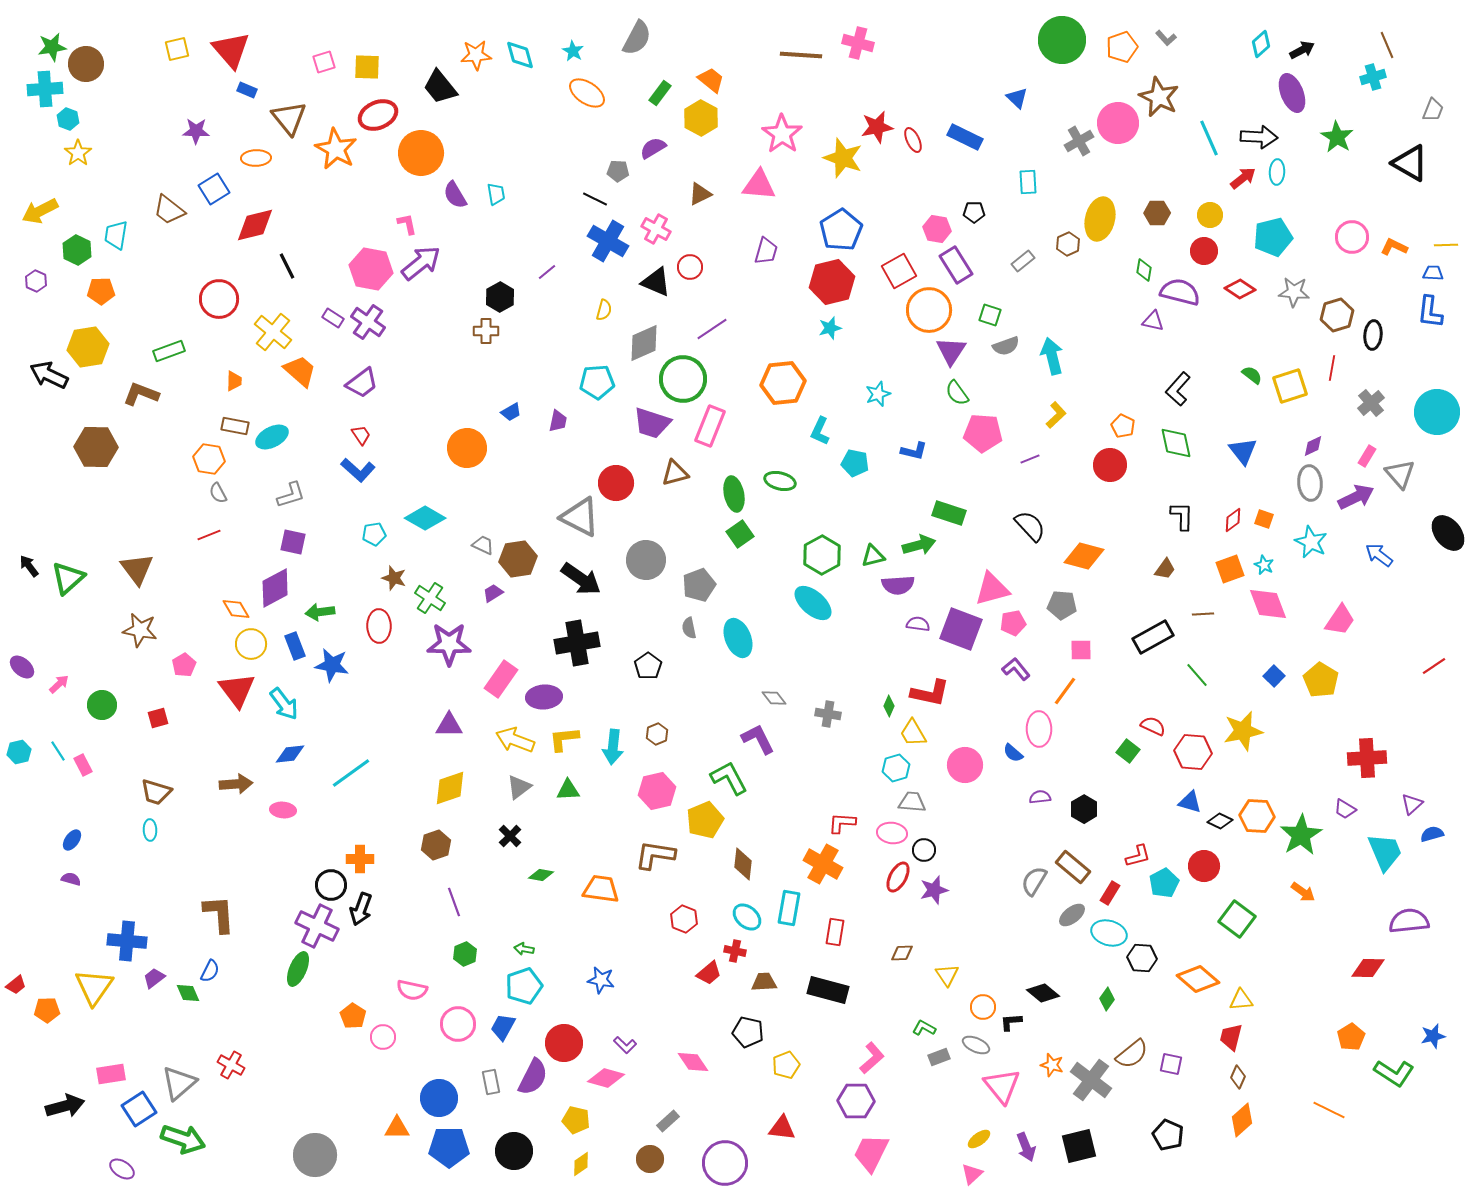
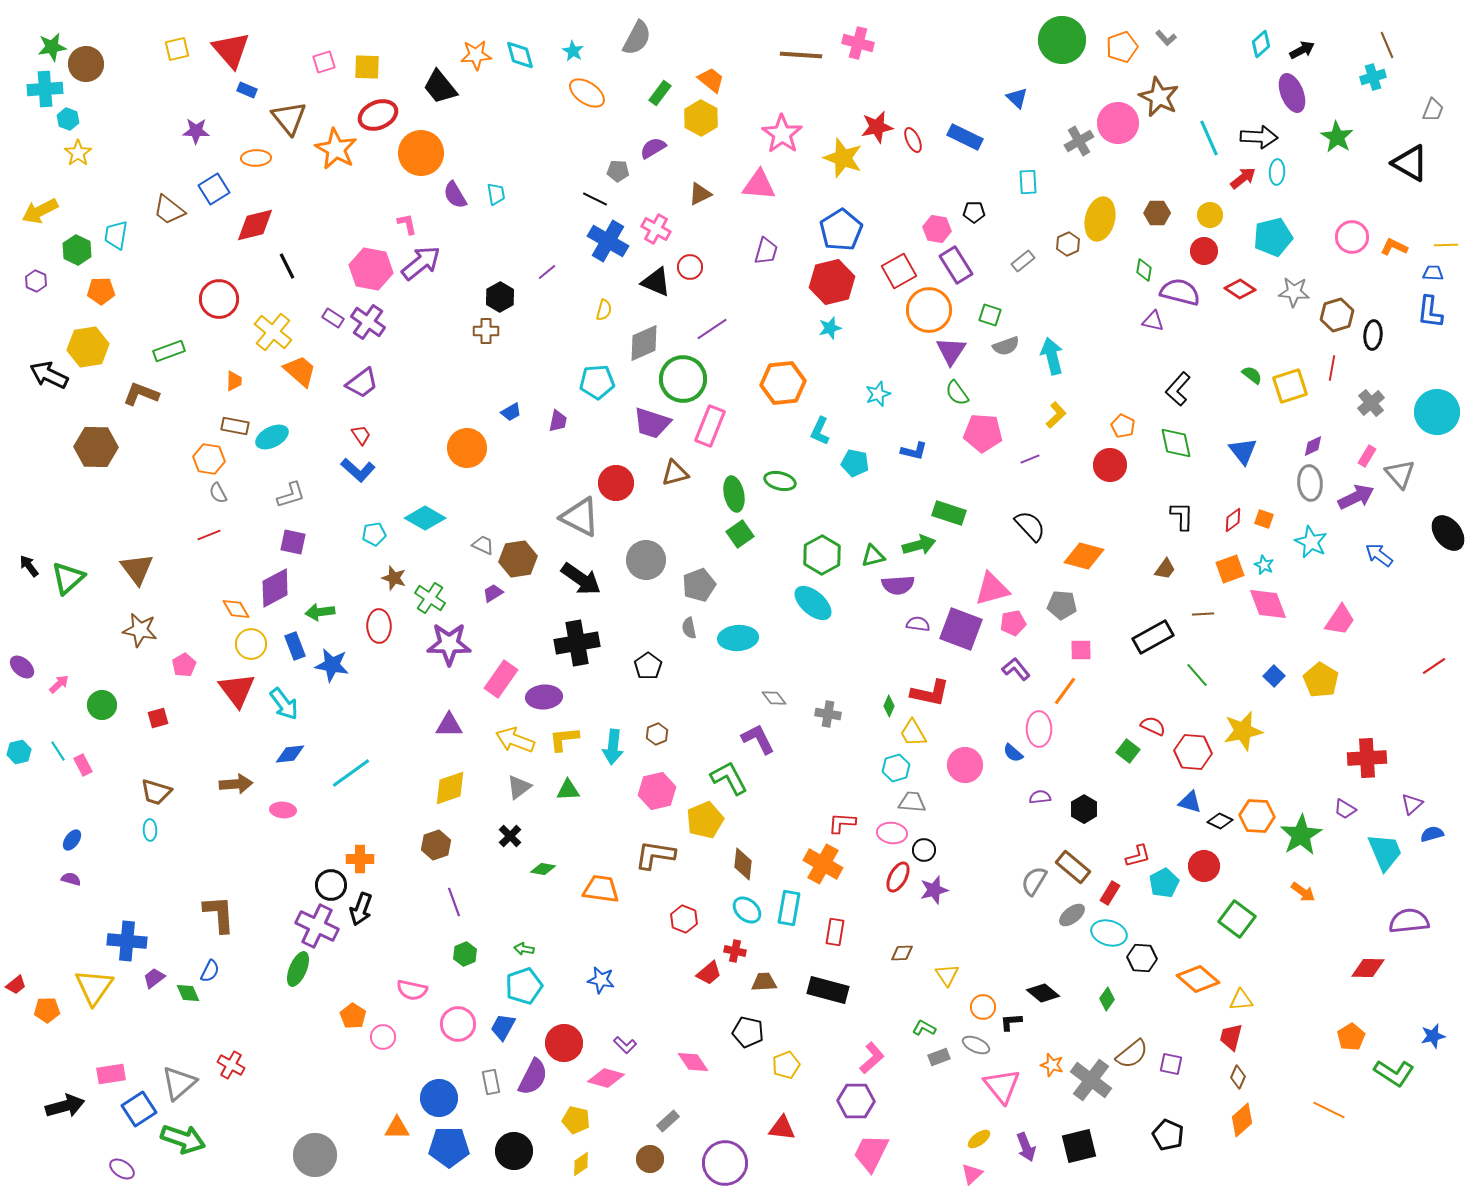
cyan ellipse at (738, 638): rotated 72 degrees counterclockwise
green diamond at (541, 875): moved 2 px right, 6 px up
cyan ellipse at (747, 917): moved 7 px up
